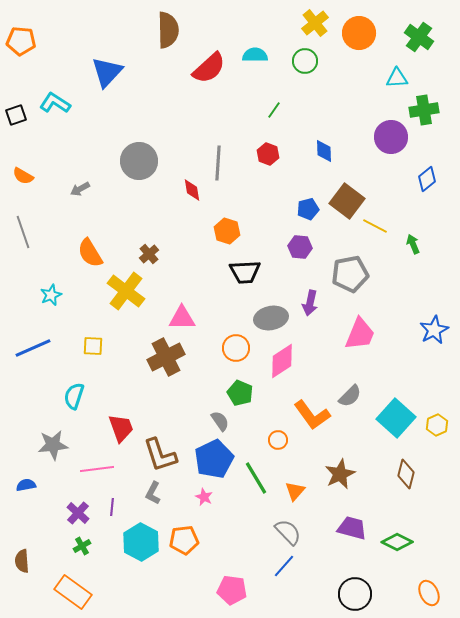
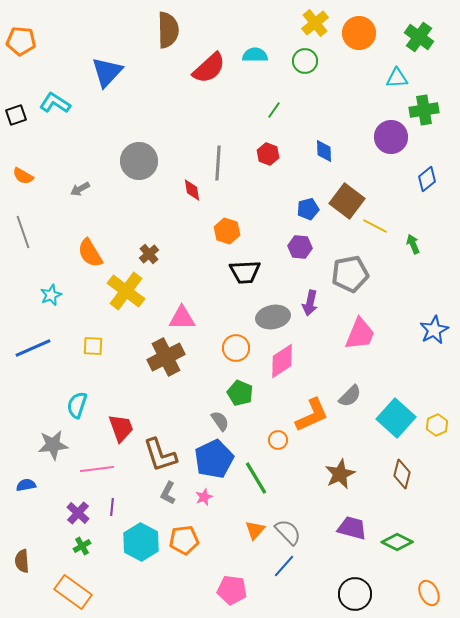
gray ellipse at (271, 318): moved 2 px right, 1 px up
cyan semicircle at (74, 396): moved 3 px right, 9 px down
orange L-shape at (312, 415): rotated 78 degrees counterclockwise
brown diamond at (406, 474): moved 4 px left
orange triangle at (295, 491): moved 40 px left, 39 px down
gray L-shape at (153, 493): moved 15 px right
pink star at (204, 497): rotated 24 degrees clockwise
